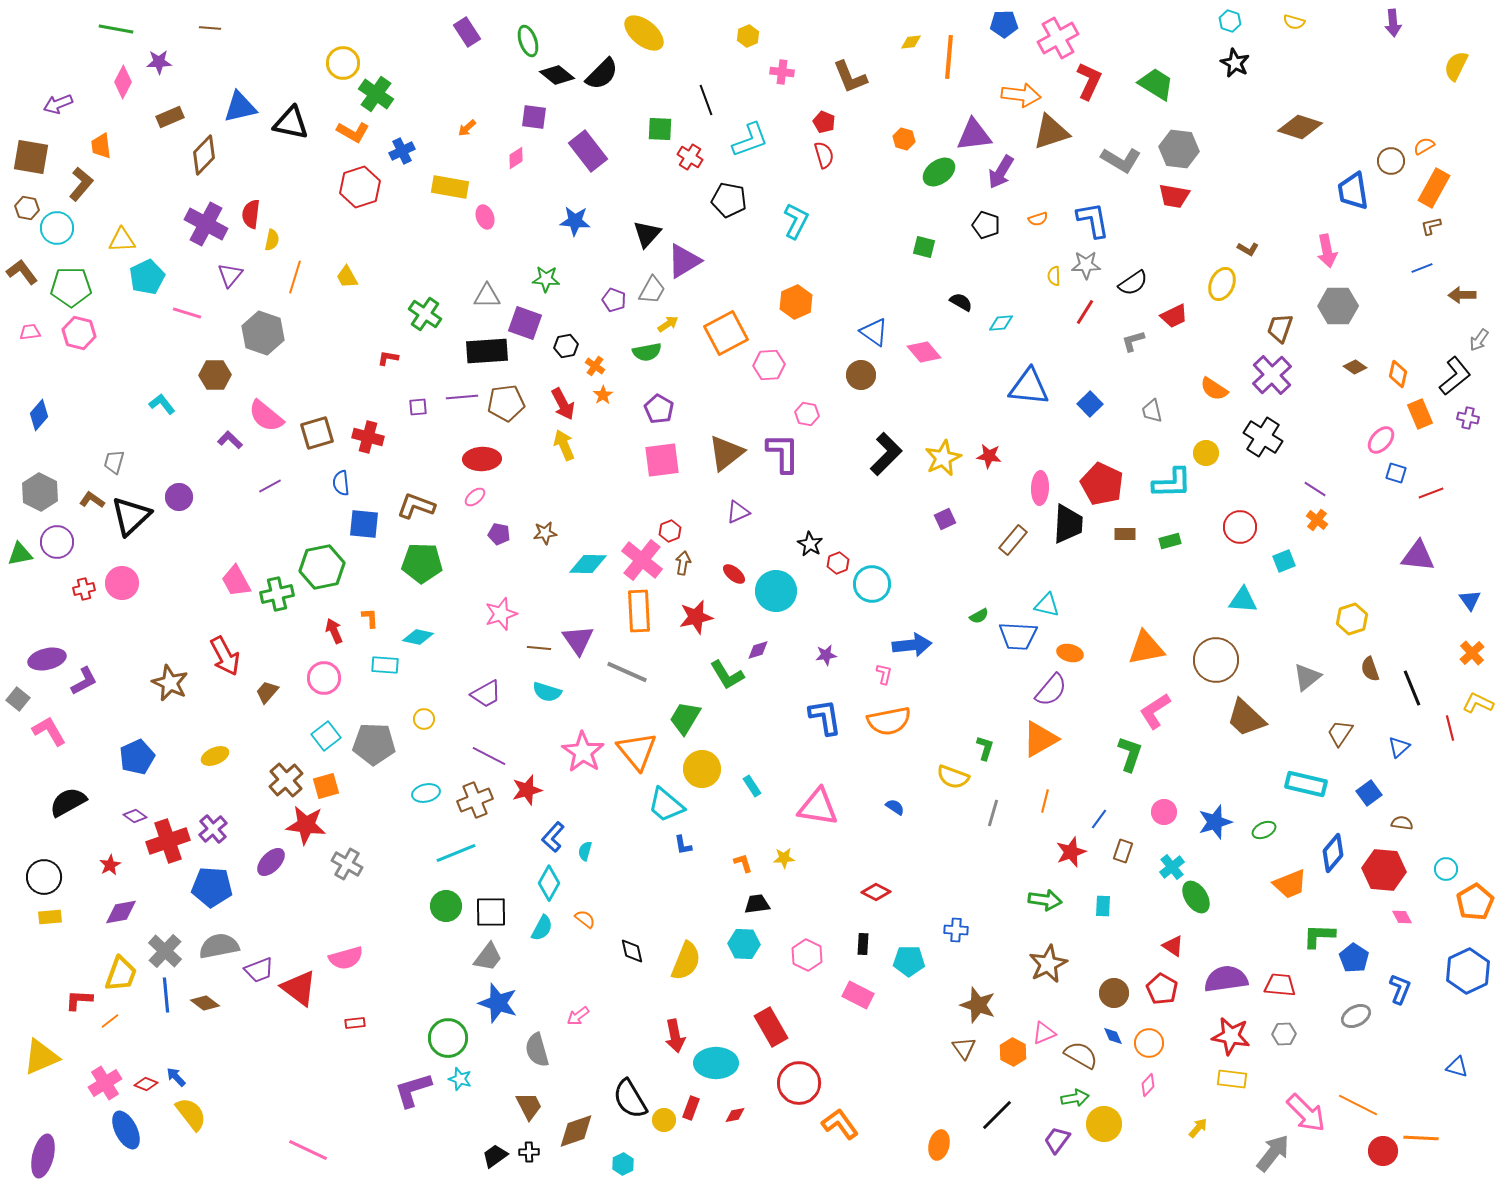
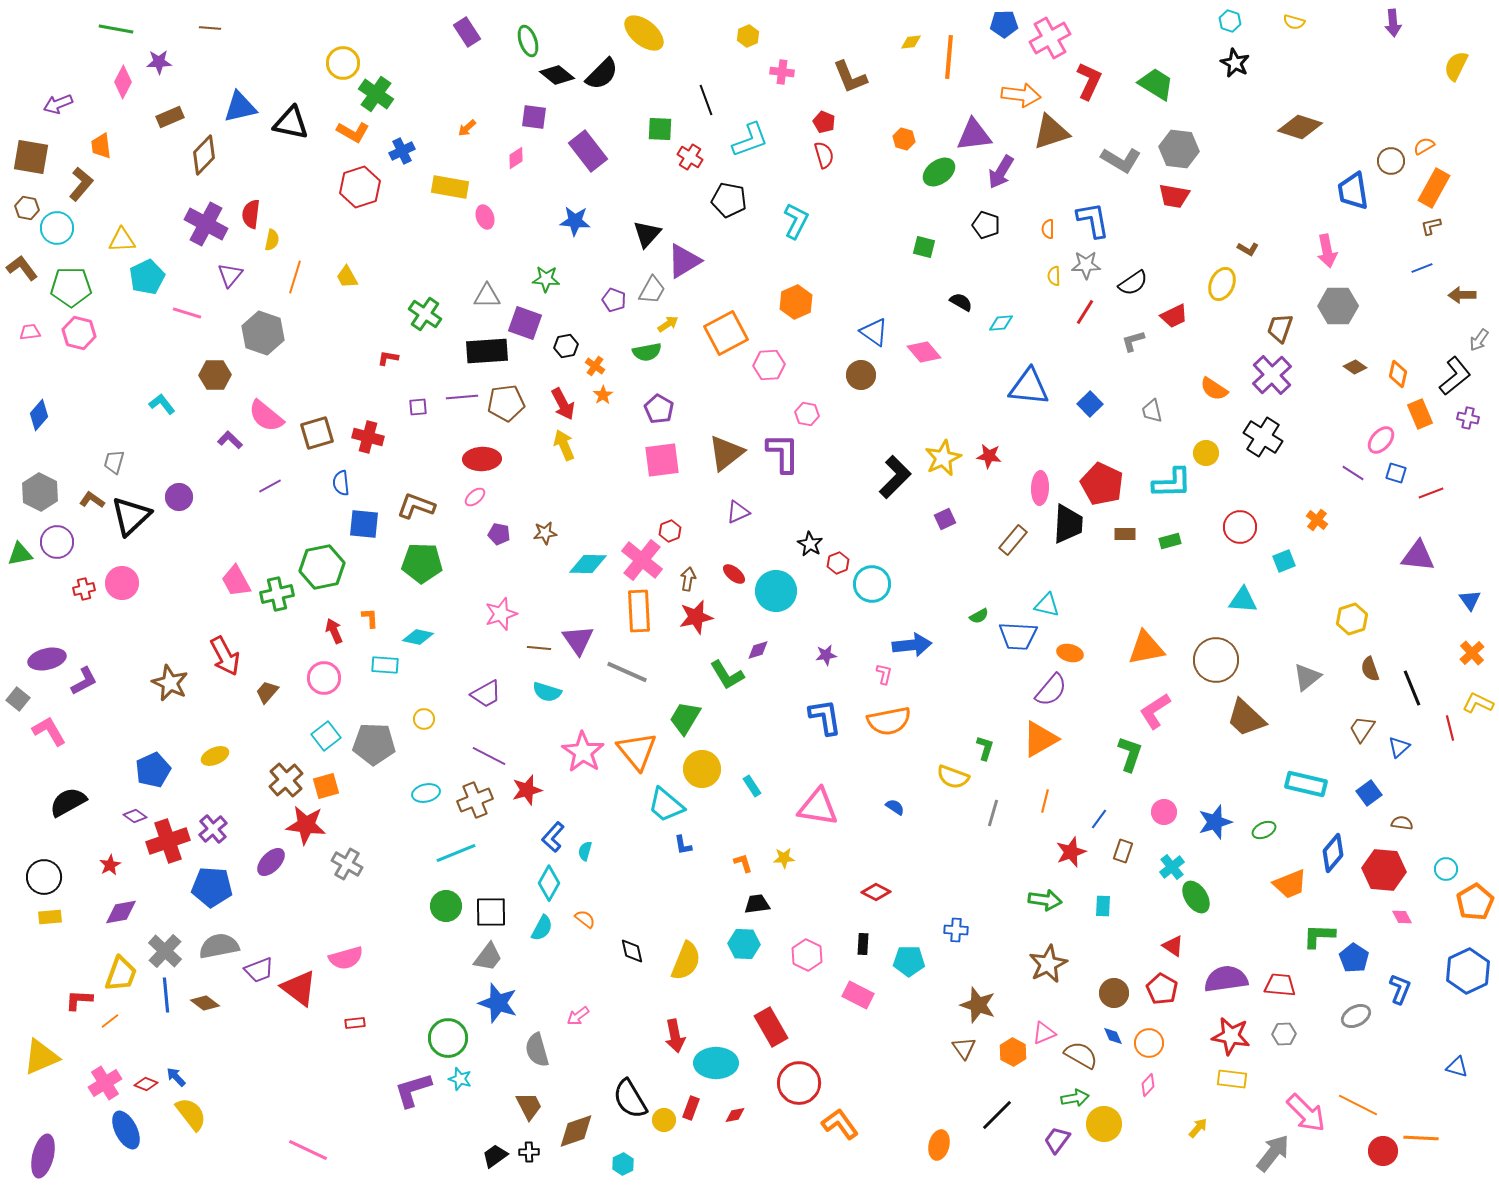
pink cross at (1058, 38): moved 8 px left
orange semicircle at (1038, 219): moved 10 px right, 10 px down; rotated 108 degrees clockwise
brown L-shape at (22, 272): moved 4 px up
black L-shape at (886, 454): moved 9 px right, 23 px down
purple line at (1315, 489): moved 38 px right, 16 px up
brown arrow at (683, 563): moved 5 px right, 16 px down
brown trapezoid at (1340, 733): moved 22 px right, 4 px up
blue pentagon at (137, 757): moved 16 px right, 13 px down
